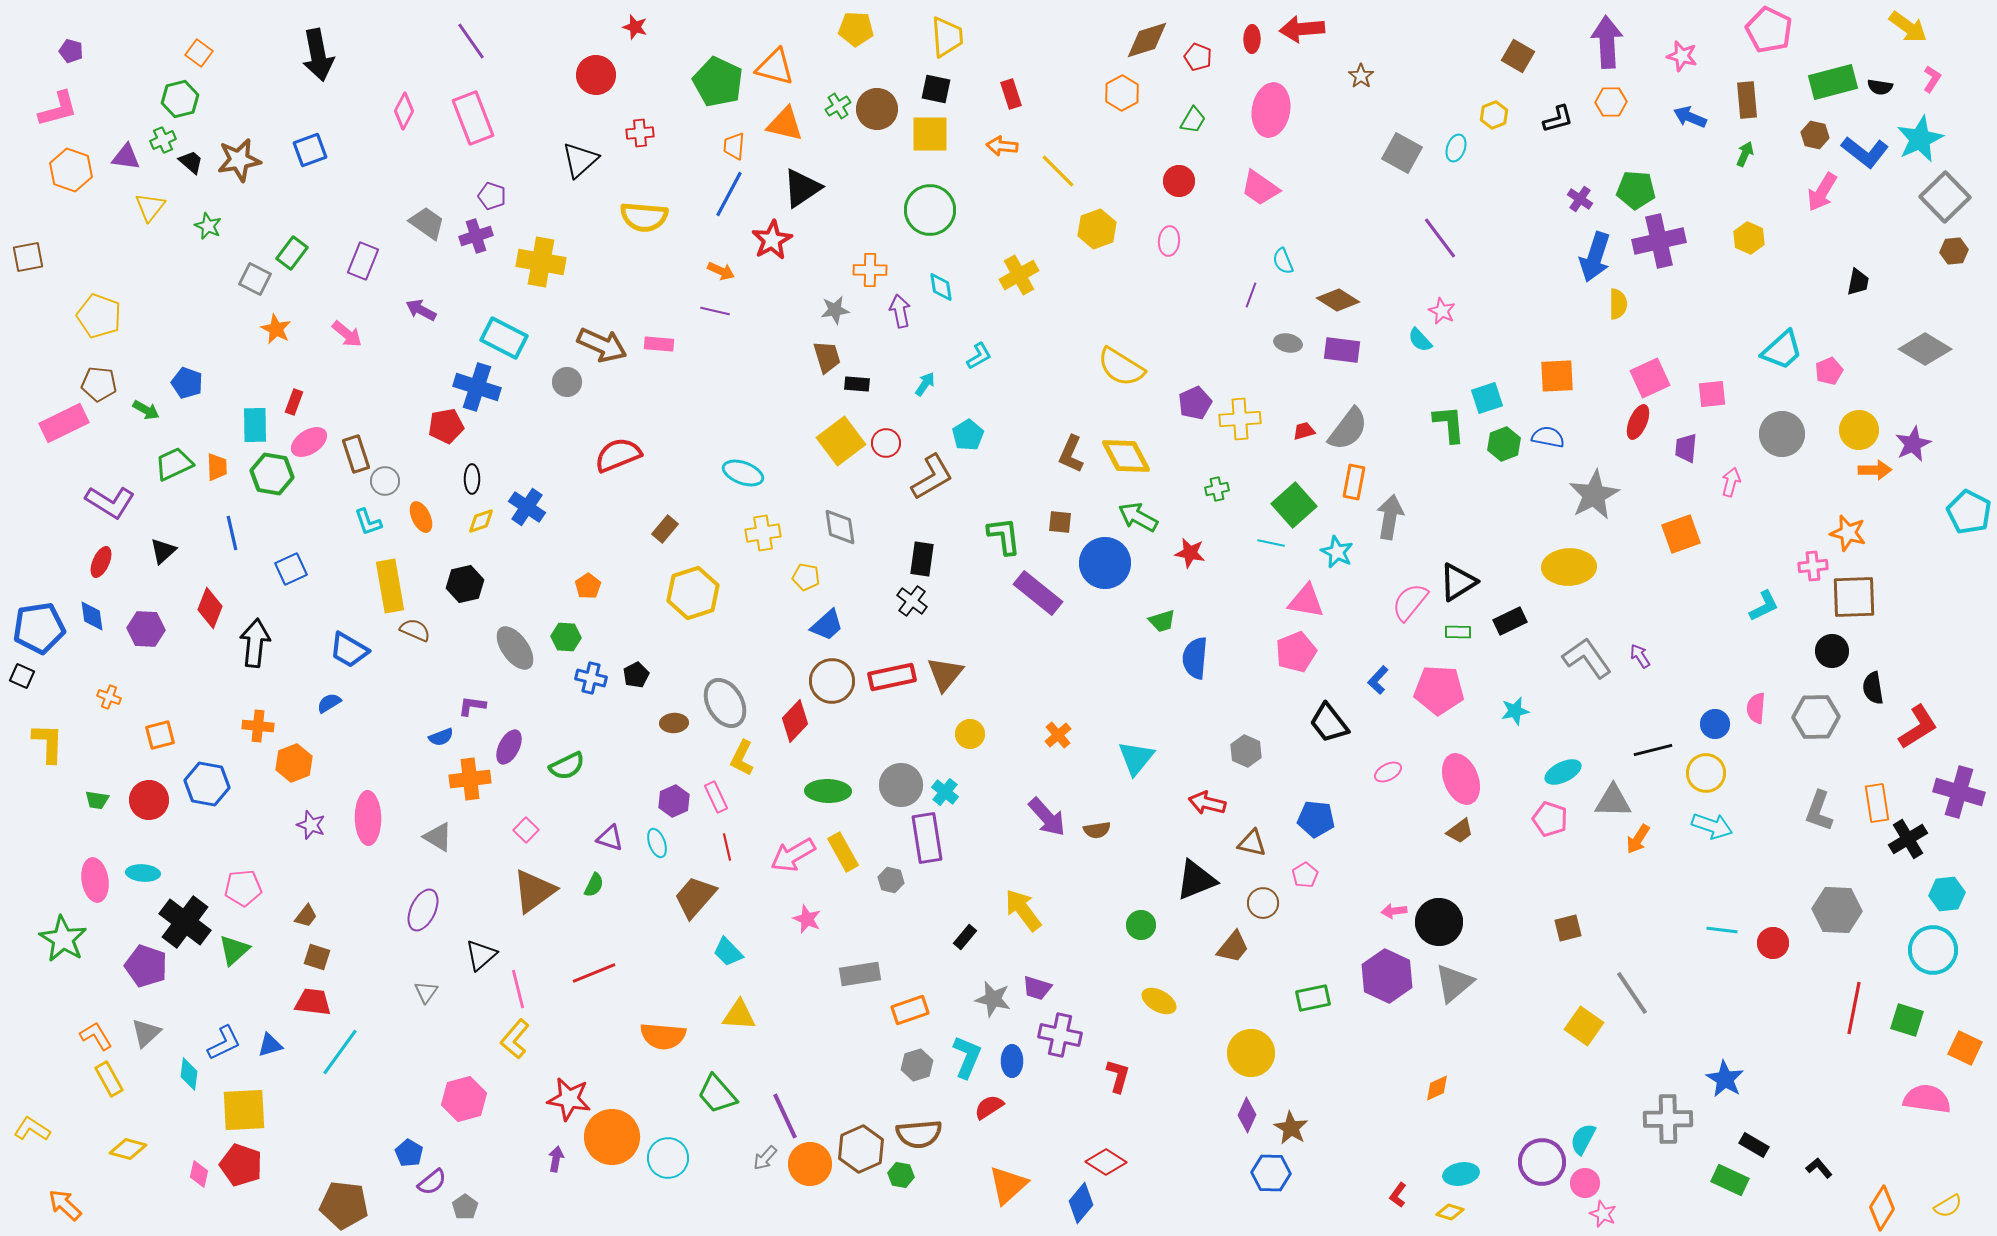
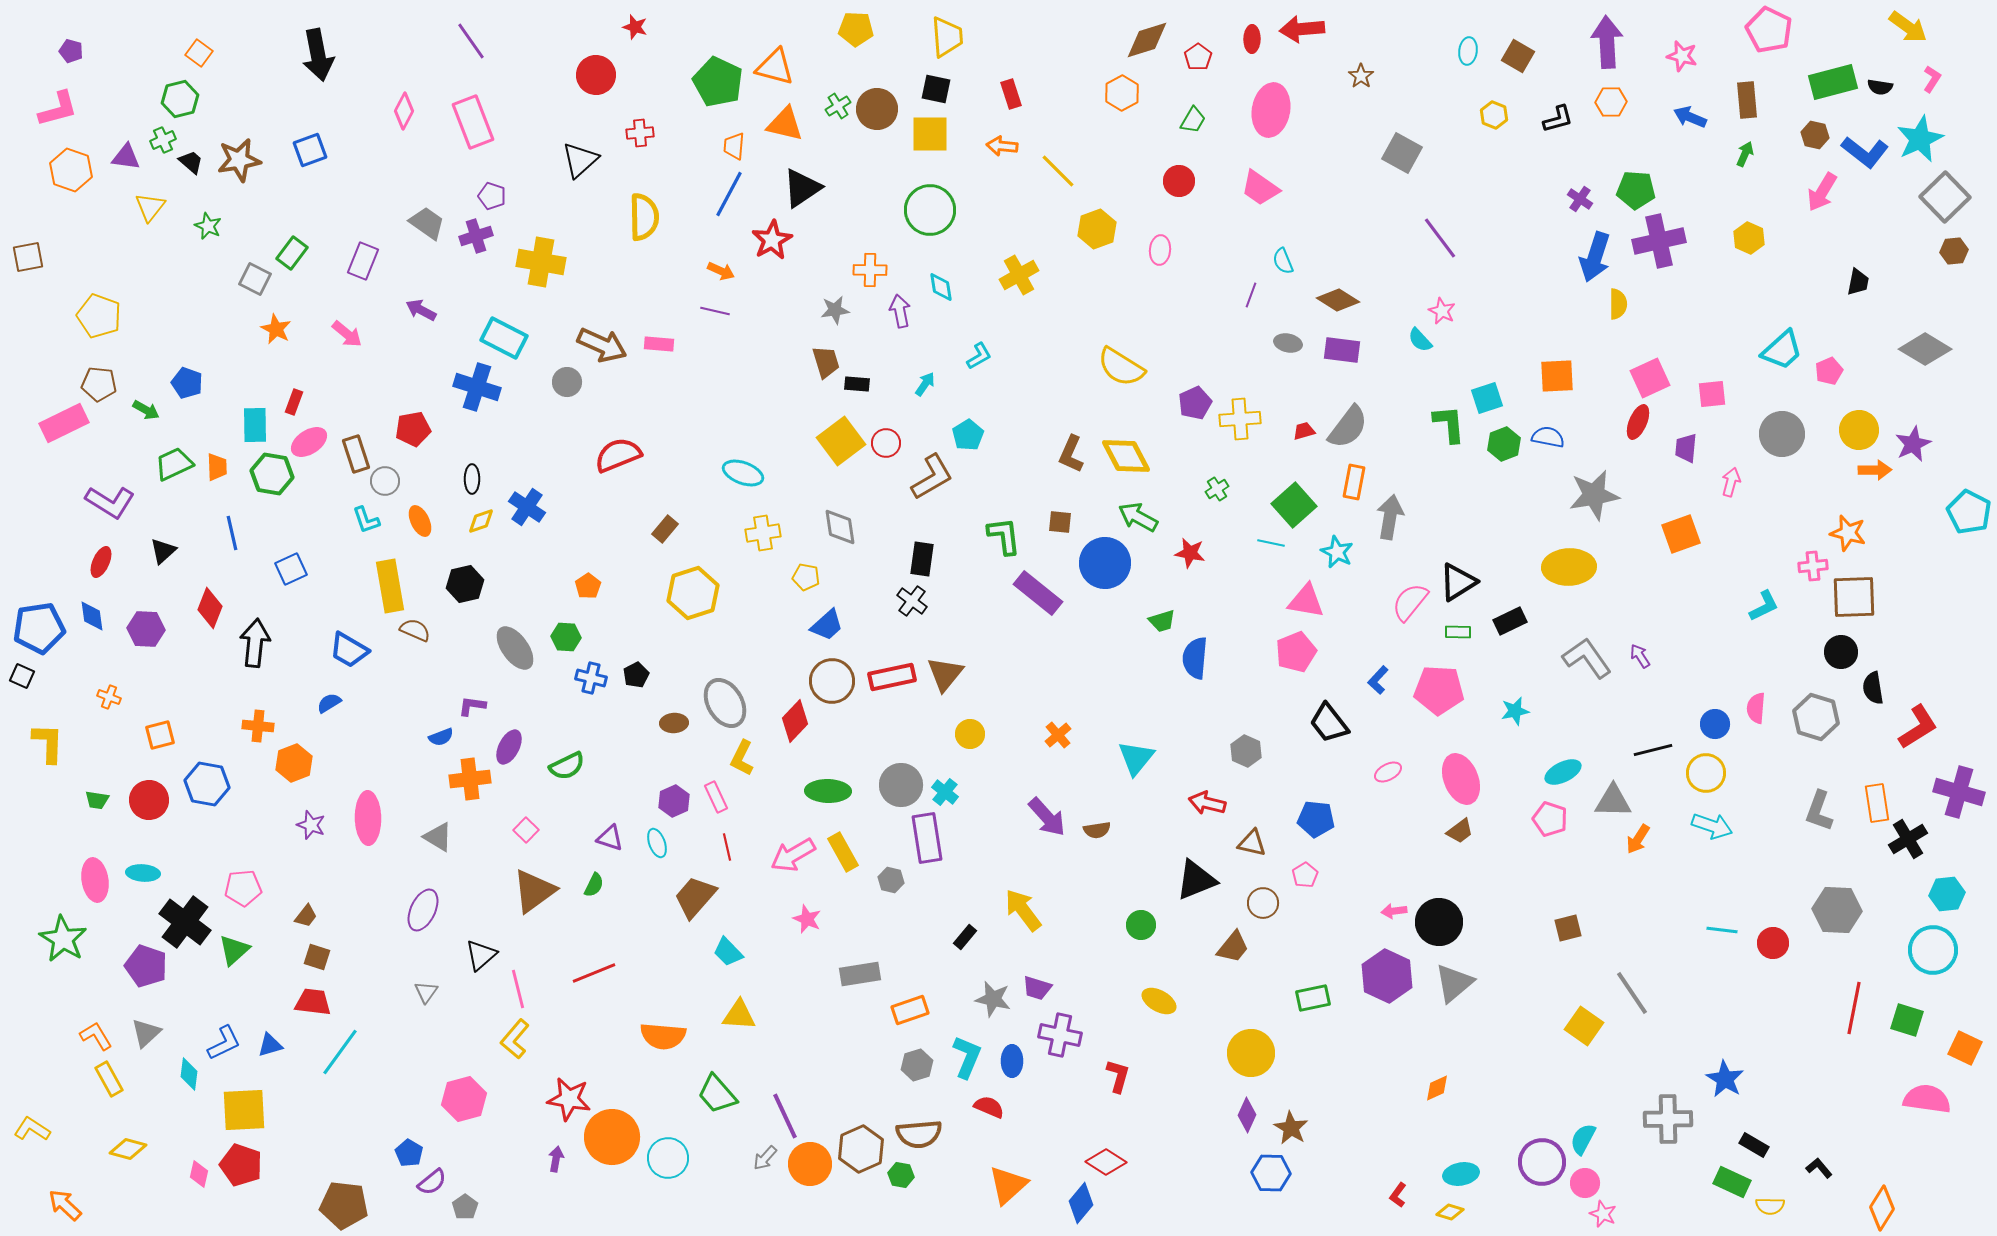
red pentagon at (1198, 57): rotated 16 degrees clockwise
yellow hexagon at (1494, 115): rotated 16 degrees counterclockwise
pink rectangle at (473, 118): moved 4 px down
cyan ellipse at (1456, 148): moved 12 px right, 97 px up; rotated 12 degrees counterclockwise
yellow semicircle at (644, 217): rotated 96 degrees counterclockwise
pink ellipse at (1169, 241): moved 9 px left, 9 px down
brown trapezoid at (827, 357): moved 1 px left, 5 px down
red pentagon at (446, 426): moved 33 px left, 3 px down
gray semicircle at (1348, 429): moved 2 px up
green cross at (1217, 489): rotated 20 degrees counterclockwise
gray star at (1594, 495): rotated 18 degrees clockwise
orange ellipse at (421, 517): moved 1 px left, 4 px down
cyan L-shape at (368, 522): moved 2 px left, 2 px up
black circle at (1832, 651): moved 9 px right, 1 px down
gray hexagon at (1816, 717): rotated 18 degrees clockwise
red semicircle at (989, 1107): rotated 56 degrees clockwise
green rectangle at (1730, 1180): moved 2 px right, 2 px down
yellow semicircle at (1948, 1206): moved 178 px left; rotated 32 degrees clockwise
